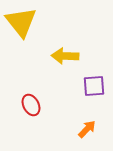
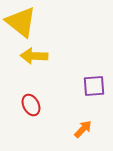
yellow triangle: rotated 12 degrees counterclockwise
yellow arrow: moved 31 px left
orange arrow: moved 4 px left
